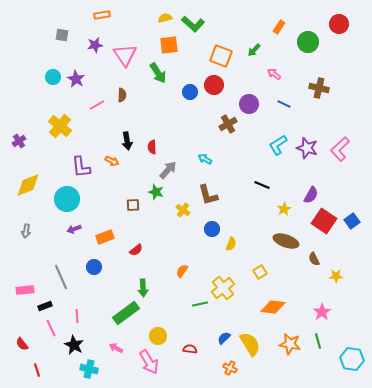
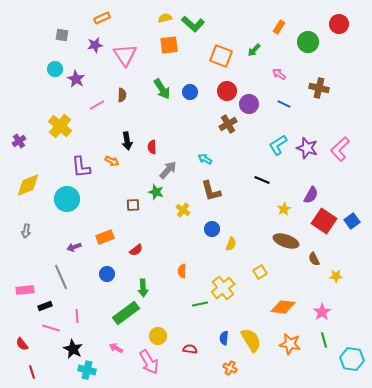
orange rectangle at (102, 15): moved 3 px down; rotated 14 degrees counterclockwise
green arrow at (158, 73): moved 4 px right, 16 px down
pink arrow at (274, 74): moved 5 px right
cyan circle at (53, 77): moved 2 px right, 8 px up
red circle at (214, 85): moved 13 px right, 6 px down
black line at (262, 185): moved 5 px up
brown L-shape at (208, 195): moved 3 px right, 4 px up
purple arrow at (74, 229): moved 18 px down
blue circle at (94, 267): moved 13 px right, 7 px down
orange semicircle at (182, 271): rotated 32 degrees counterclockwise
orange diamond at (273, 307): moved 10 px right
pink line at (51, 328): rotated 48 degrees counterclockwise
blue semicircle at (224, 338): rotated 40 degrees counterclockwise
green line at (318, 341): moved 6 px right, 1 px up
yellow semicircle at (250, 344): moved 1 px right, 4 px up
black star at (74, 345): moved 1 px left, 4 px down
cyan cross at (89, 369): moved 2 px left, 1 px down
red line at (37, 370): moved 5 px left, 2 px down
